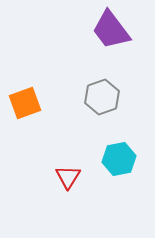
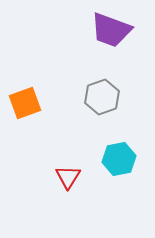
purple trapezoid: rotated 33 degrees counterclockwise
